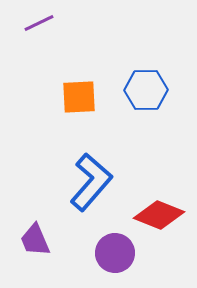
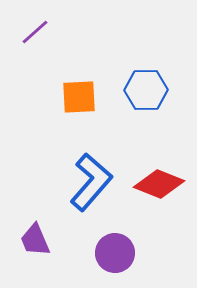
purple line: moved 4 px left, 9 px down; rotated 16 degrees counterclockwise
red diamond: moved 31 px up
